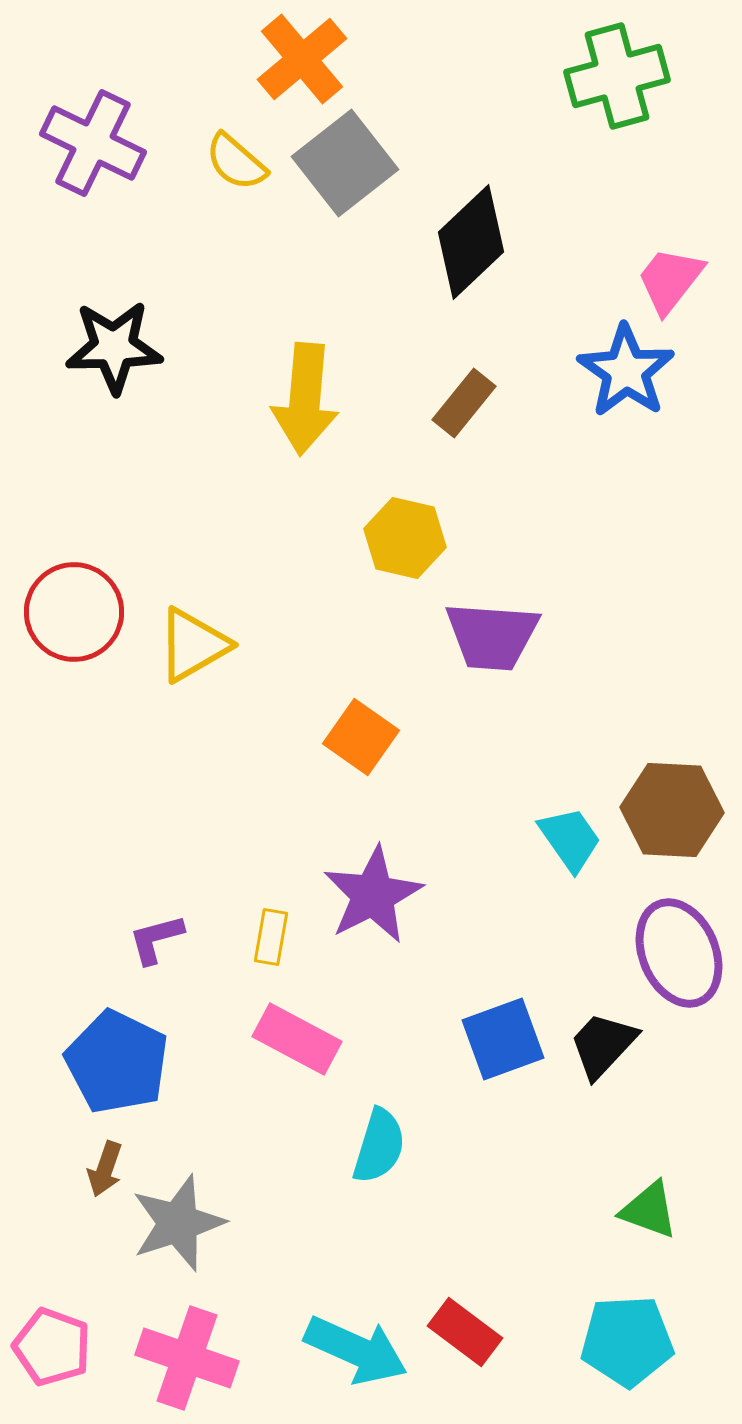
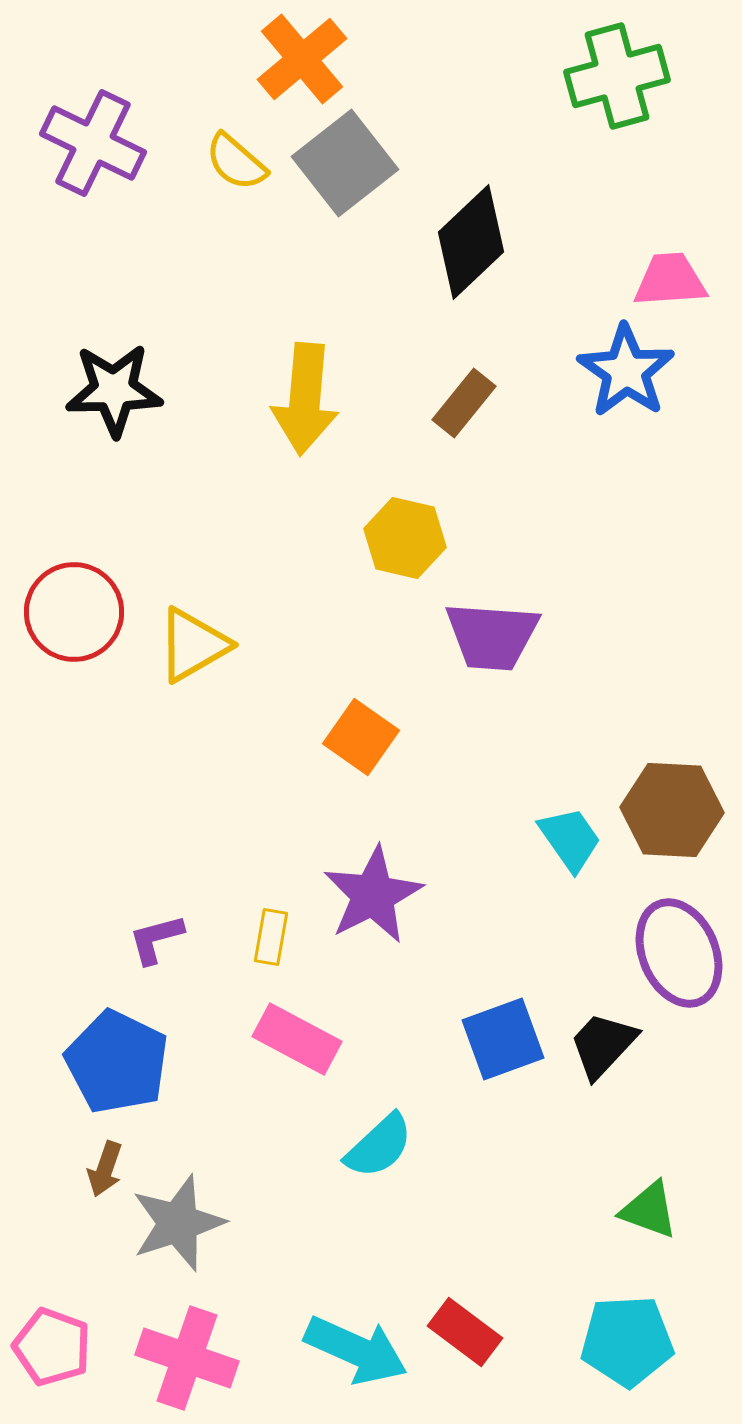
pink trapezoid: rotated 48 degrees clockwise
black star: moved 43 px down
cyan semicircle: rotated 30 degrees clockwise
